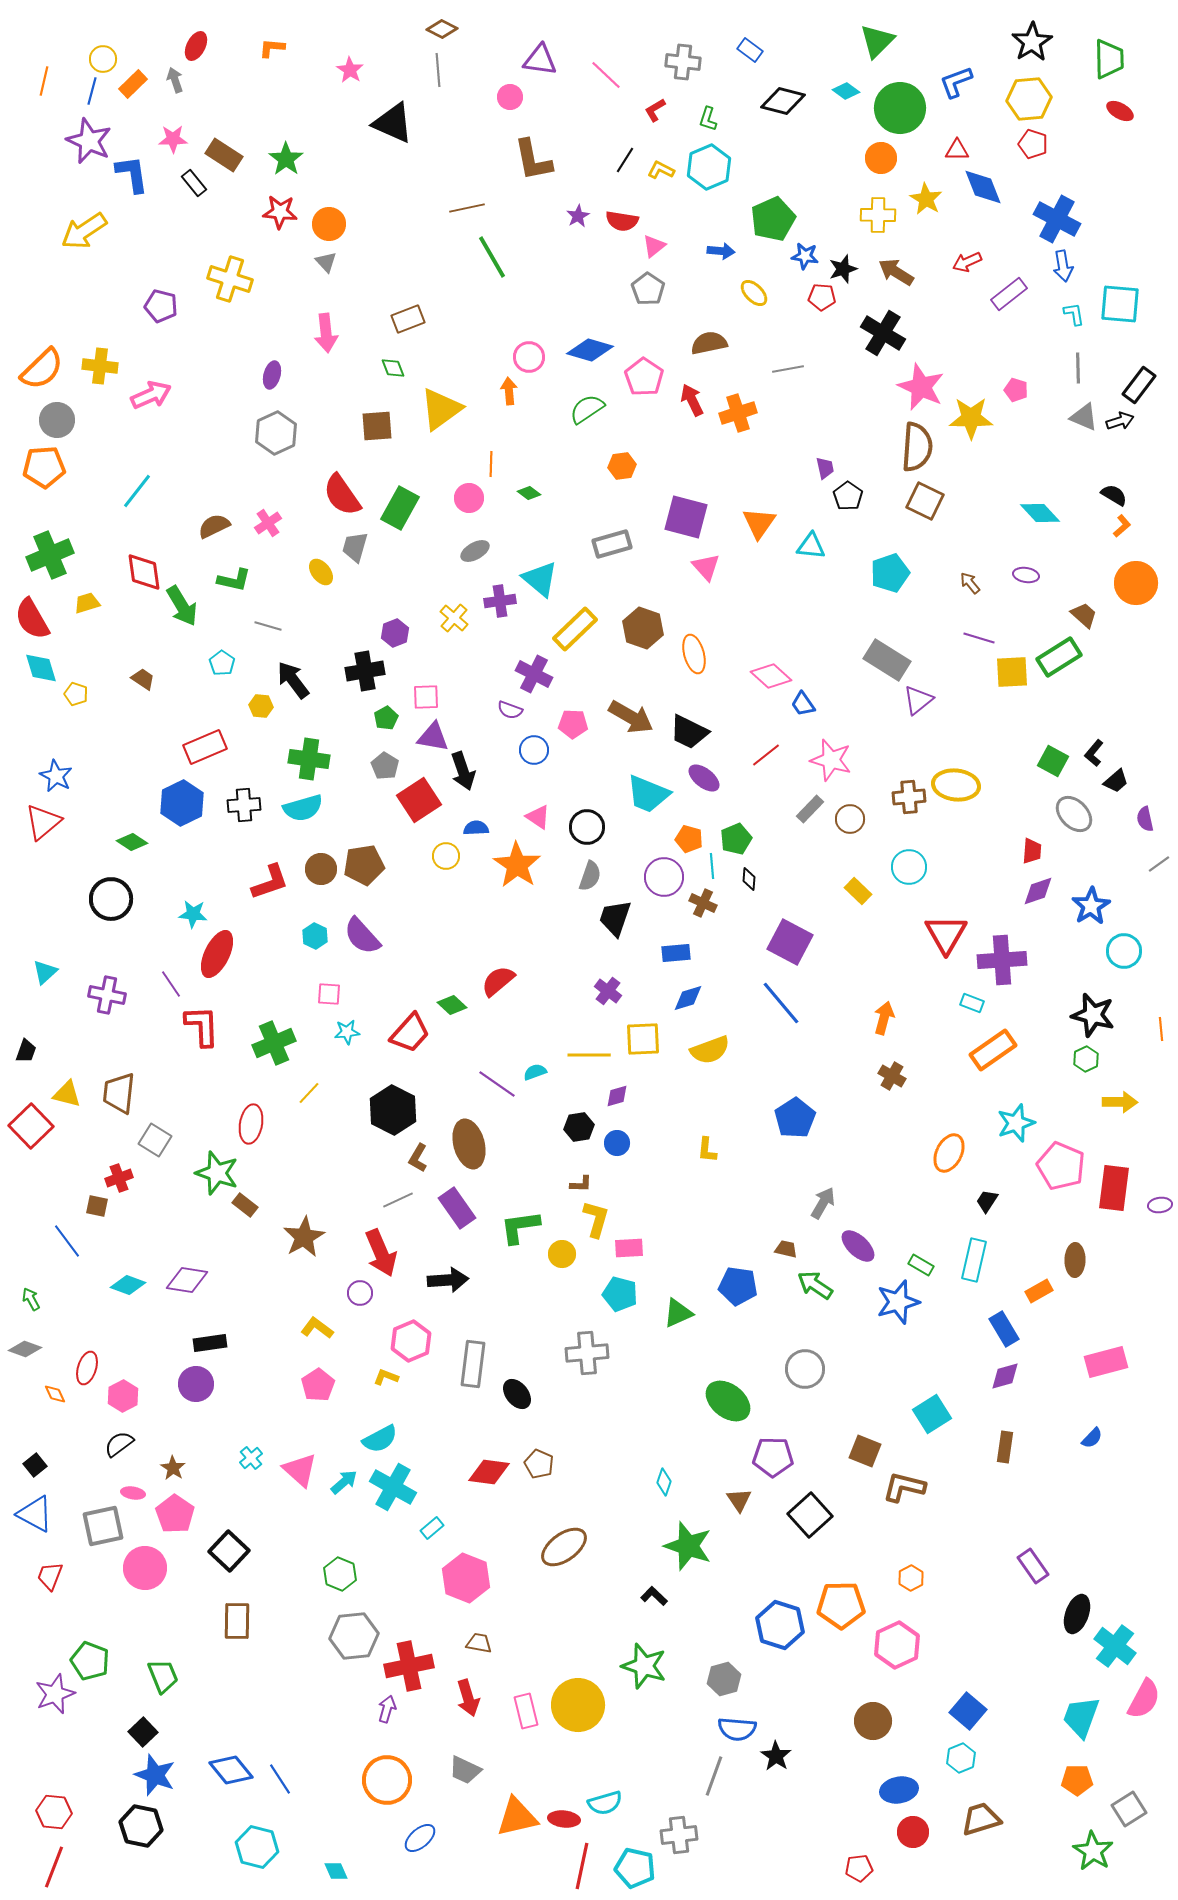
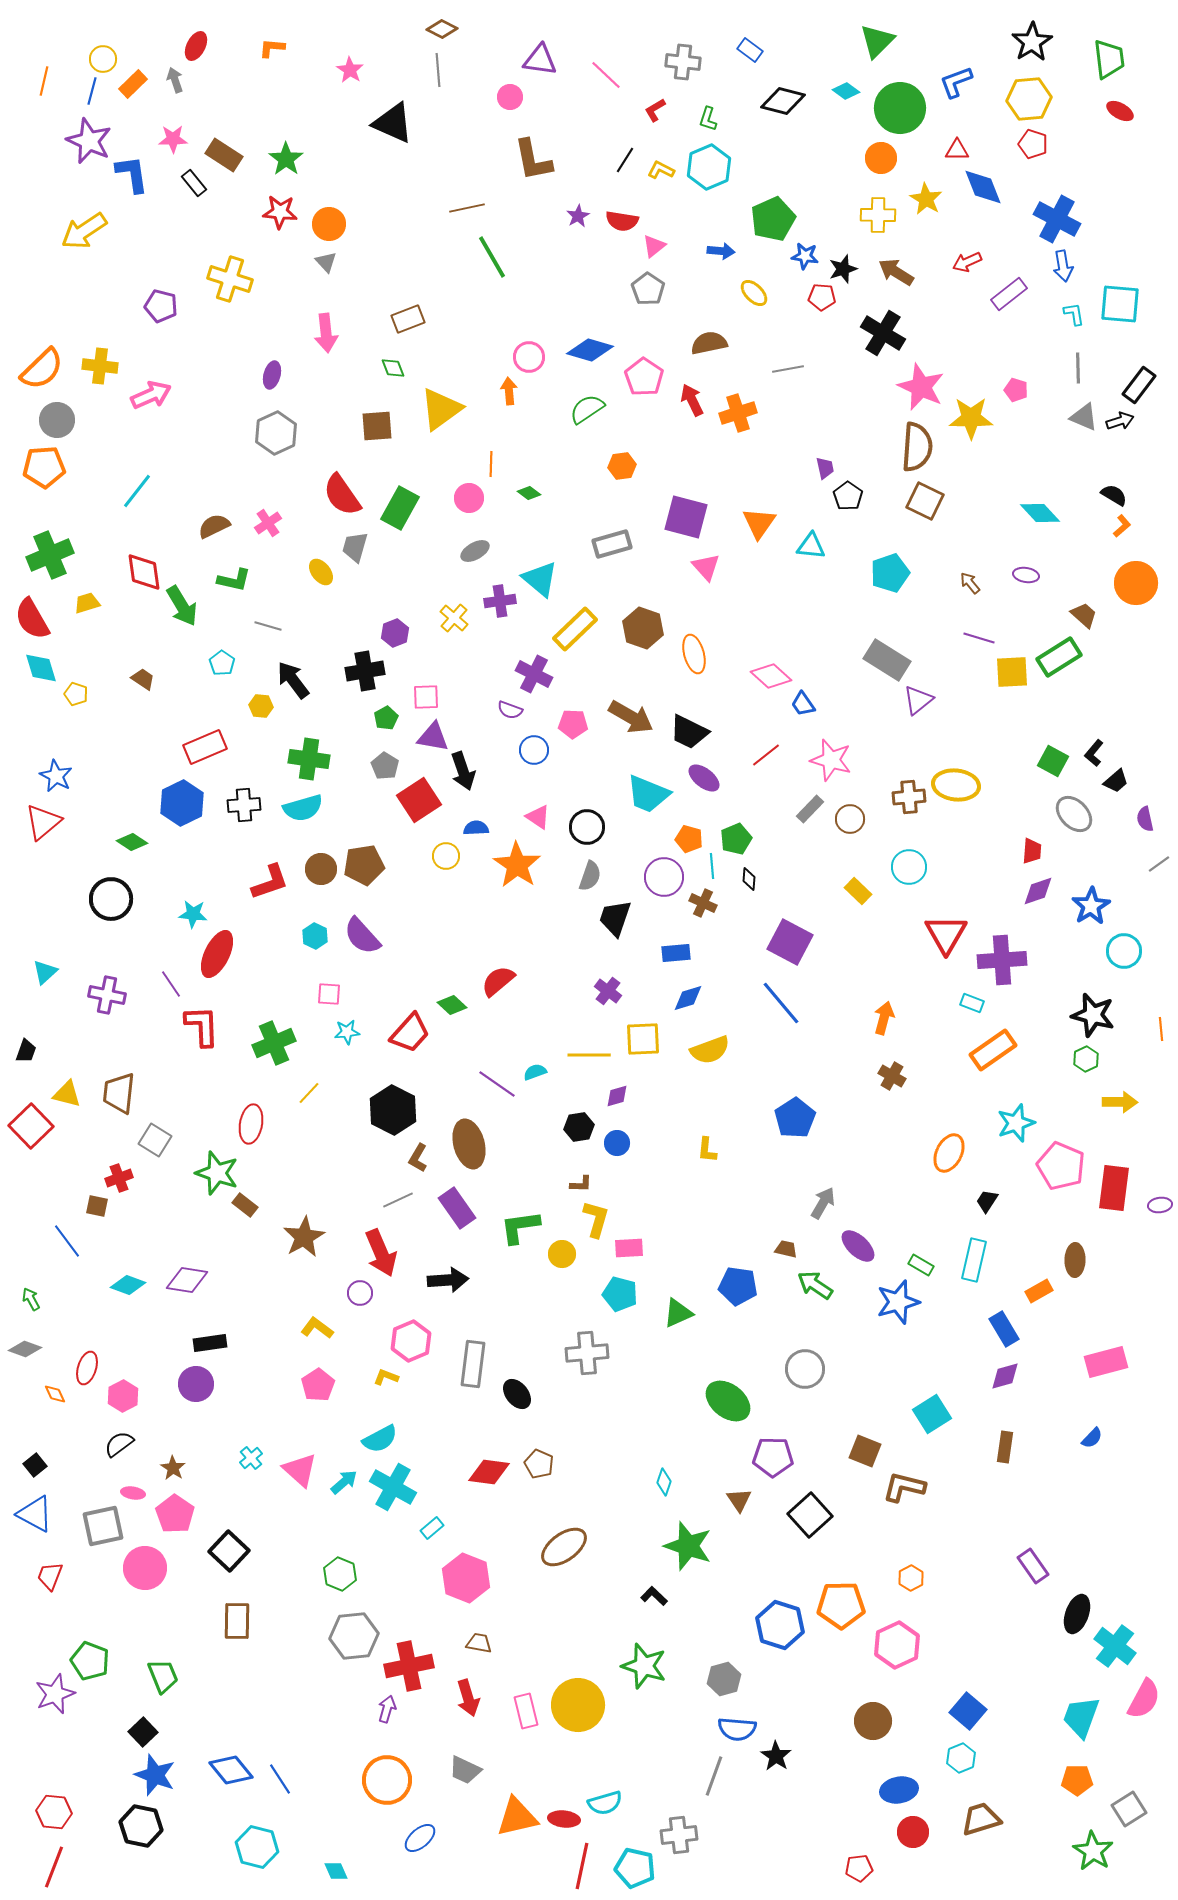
green trapezoid at (1109, 59): rotated 6 degrees counterclockwise
